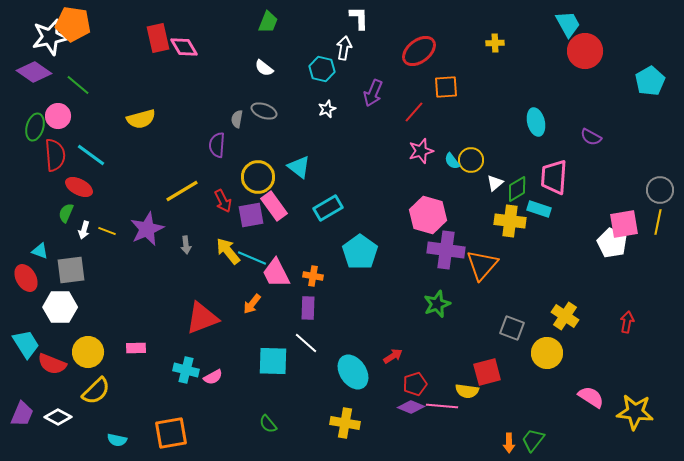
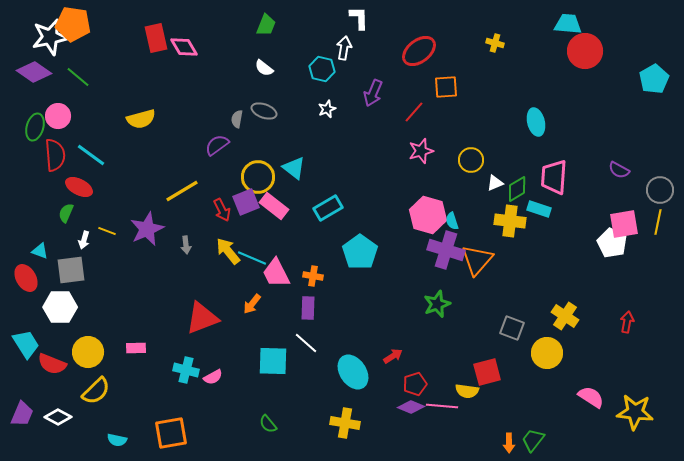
green trapezoid at (268, 22): moved 2 px left, 3 px down
cyan trapezoid at (568, 24): rotated 56 degrees counterclockwise
red rectangle at (158, 38): moved 2 px left
yellow cross at (495, 43): rotated 18 degrees clockwise
cyan pentagon at (650, 81): moved 4 px right, 2 px up
green line at (78, 85): moved 8 px up
purple semicircle at (591, 137): moved 28 px right, 33 px down
purple semicircle at (217, 145): rotated 50 degrees clockwise
cyan semicircle at (452, 161): moved 60 px down; rotated 18 degrees clockwise
cyan triangle at (299, 167): moved 5 px left, 1 px down
white triangle at (495, 183): rotated 18 degrees clockwise
red arrow at (223, 201): moved 1 px left, 9 px down
pink rectangle at (274, 206): rotated 16 degrees counterclockwise
purple square at (251, 215): moved 5 px left, 13 px up; rotated 12 degrees counterclockwise
white arrow at (84, 230): moved 10 px down
purple cross at (446, 250): rotated 9 degrees clockwise
orange triangle at (482, 265): moved 5 px left, 5 px up
